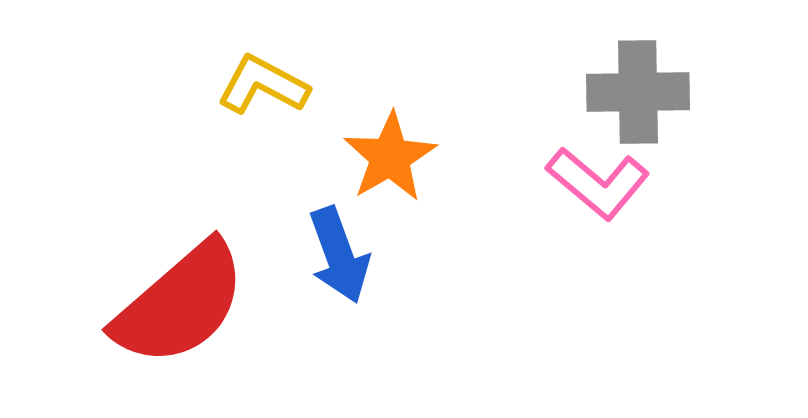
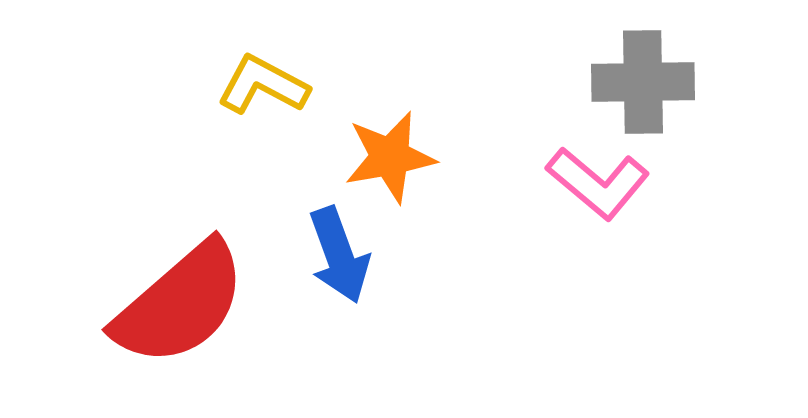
gray cross: moved 5 px right, 10 px up
orange star: rotated 20 degrees clockwise
